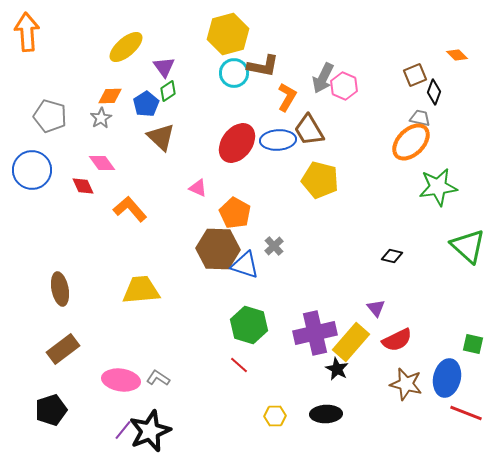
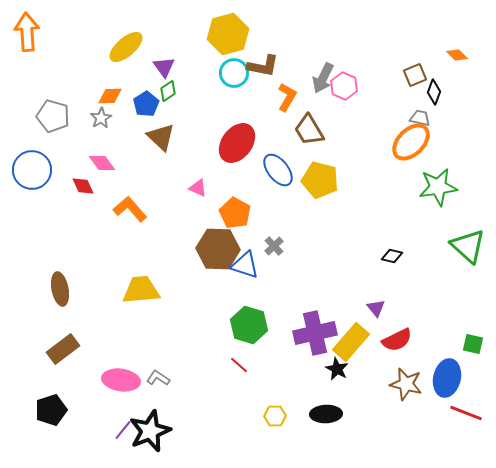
gray pentagon at (50, 116): moved 3 px right
blue ellipse at (278, 140): moved 30 px down; rotated 56 degrees clockwise
